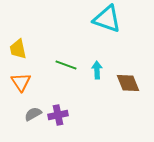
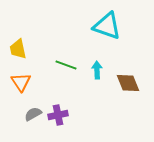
cyan triangle: moved 7 px down
